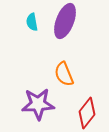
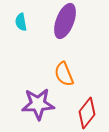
cyan semicircle: moved 11 px left
